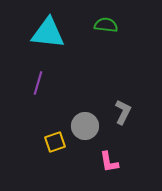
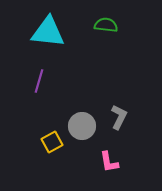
cyan triangle: moved 1 px up
purple line: moved 1 px right, 2 px up
gray L-shape: moved 4 px left, 5 px down
gray circle: moved 3 px left
yellow square: moved 3 px left; rotated 10 degrees counterclockwise
